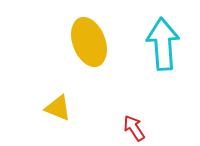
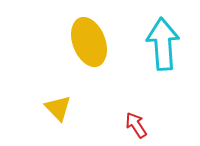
yellow triangle: rotated 24 degrees clockwise
red arrow: moved 2 px right, 3 px up
